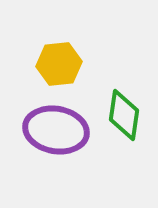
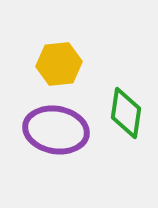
green diamond: moved 2 px right, 2 px up
